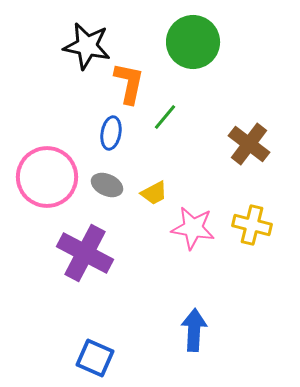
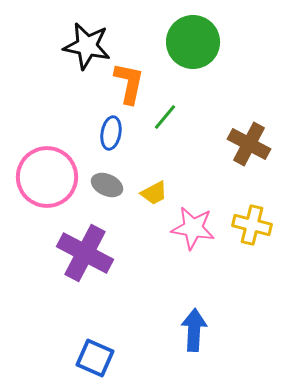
brown cross: rotated 9 degrees counterclockwise
